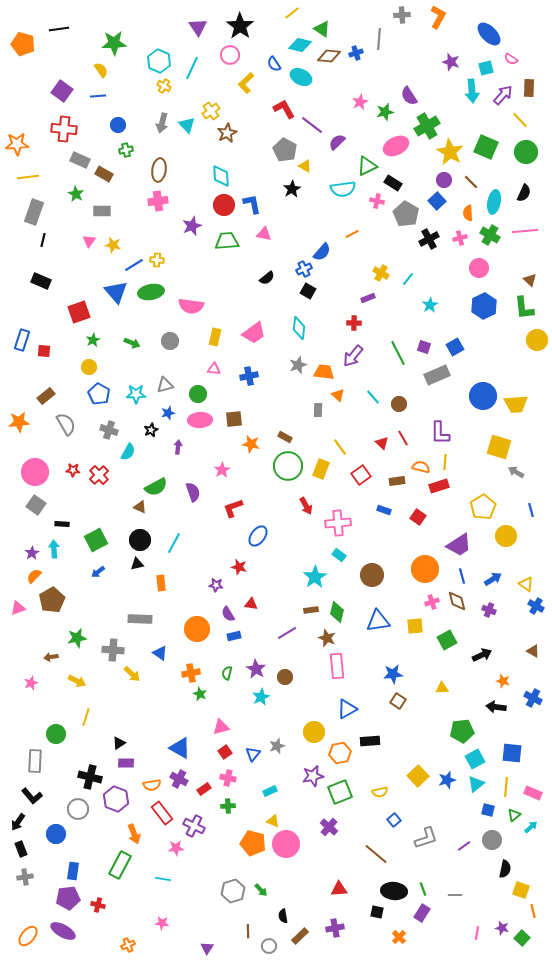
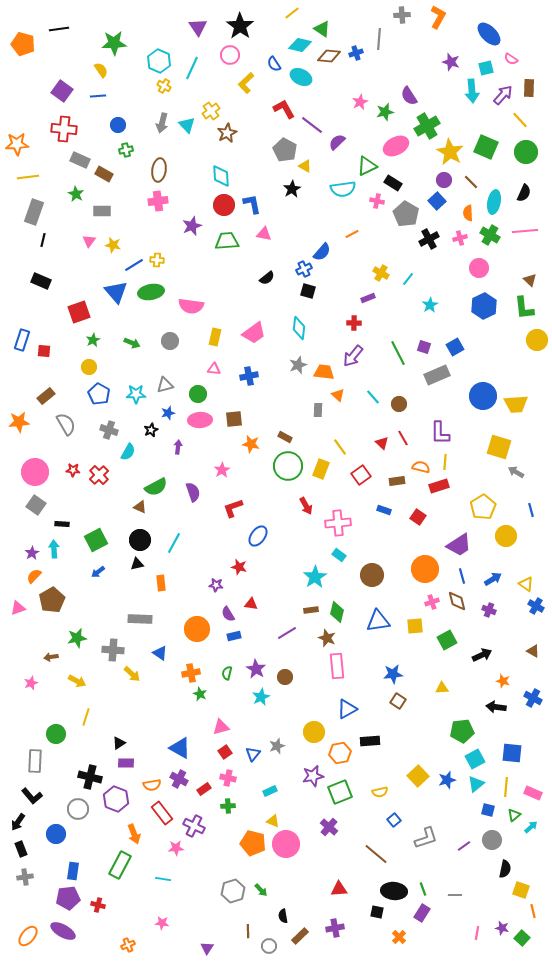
black square at (308, 291): rotated 14 degrees counterclockwise
